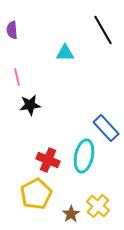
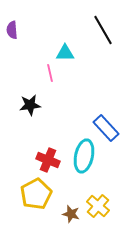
pink line: moved 33 px right, 4 px up
brown star: rotated 24 degrees counterclockwise
